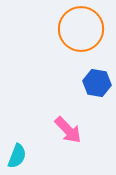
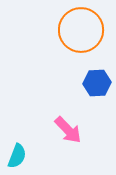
orange circle: moved 1 px down
blue hexagon: rotated 12 degrees counterclockwise
